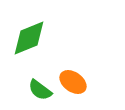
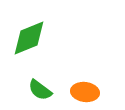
orange ellipse: moved 12 px right, 10 px down; rotated 28 degrees counterclockwise
